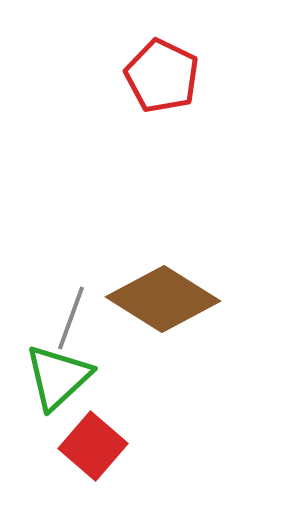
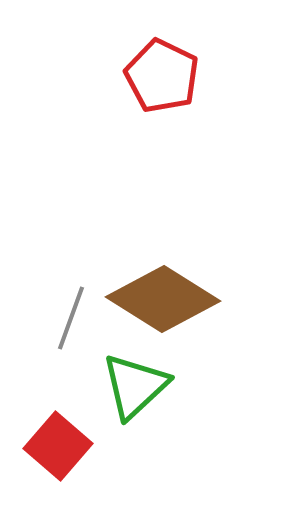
green triangle: moved 77 px right, 9 px down
red square: moved 35 px left
